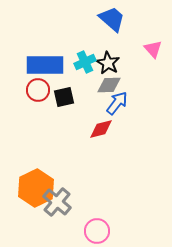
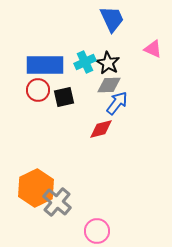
blue trapezoid: rotated 24 degrees clockwise
pink triangle: rotated 24 degrees counterclockwise
